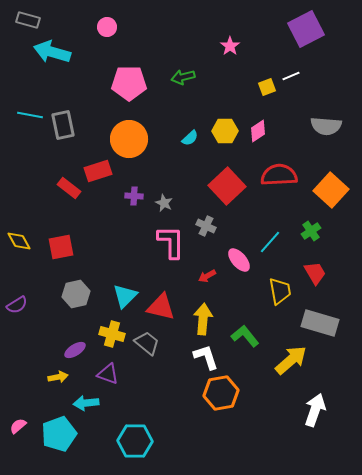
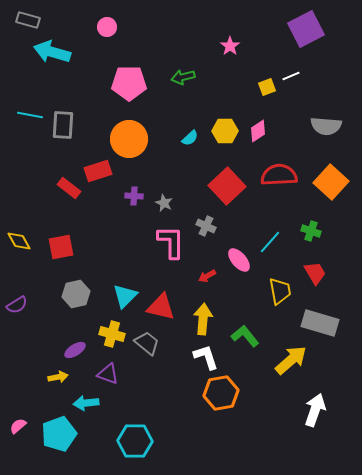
gray rectangle at (63, 125): rotated 16 degrees clockwise
orange square at (331, 190): moved 8 px up
green cross at (311, 231): rotated 36 degrees counterclockwise
